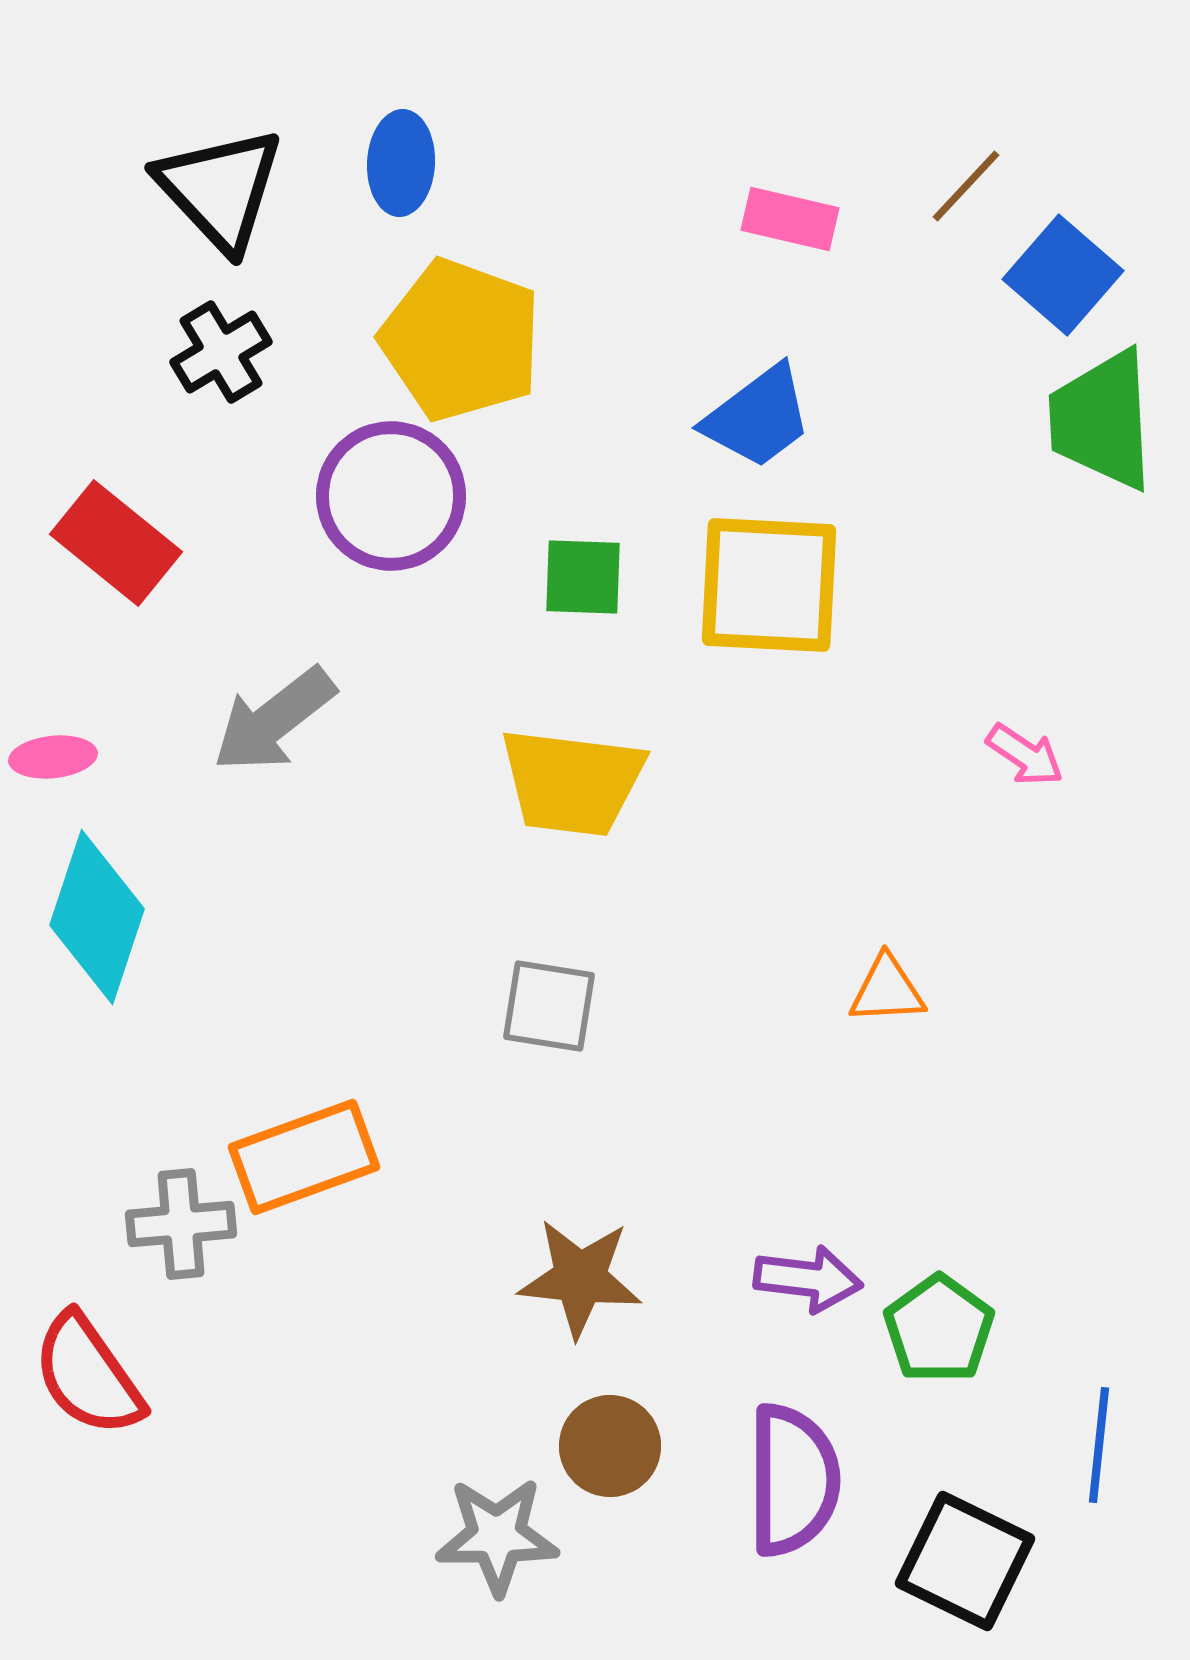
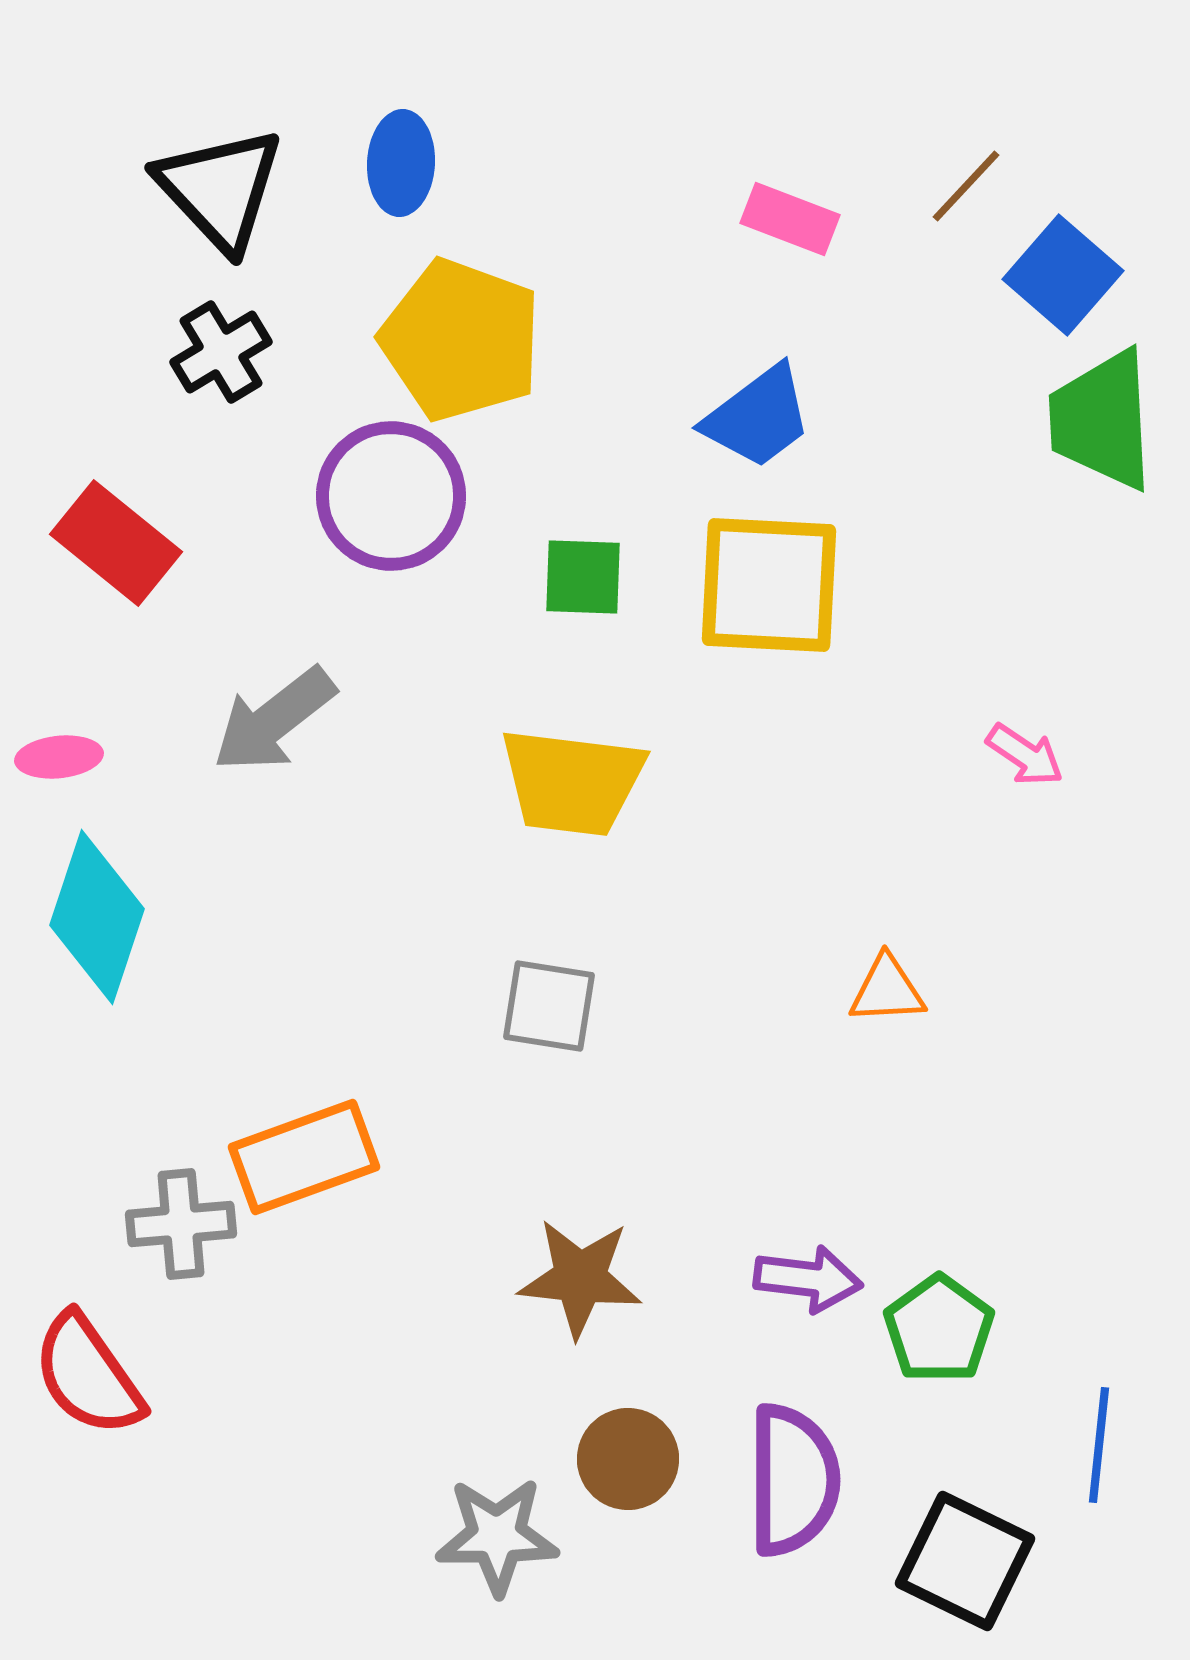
pink rectangle: rotated 8 degrees clockwise
pink ellipse: moved 6 px right
brown circle: moved 18 px right, 13 px down
